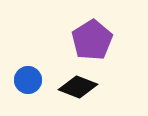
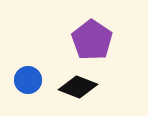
purple pentagon: rotated 6 degrees counterclockwise
